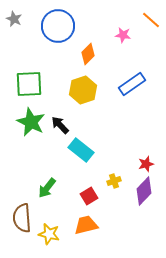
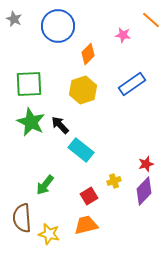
green arrow: moved 2 px left, 3 px up
